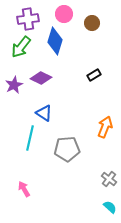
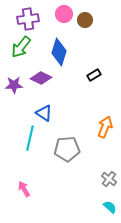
brown circle: moved 7 px left, 3 px up
blue diamond: moved 4 px right, 11 px down
purple star: rotated 24 degrees clockwise
